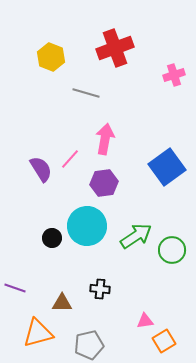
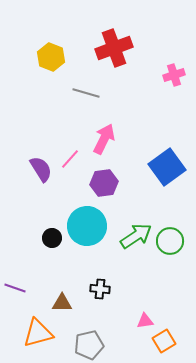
red cross: moved 1 px left
pink arrow: moved 1 px left; rotated 16 degrees clockwise
green circle: moved 2 px left, 9 px up
